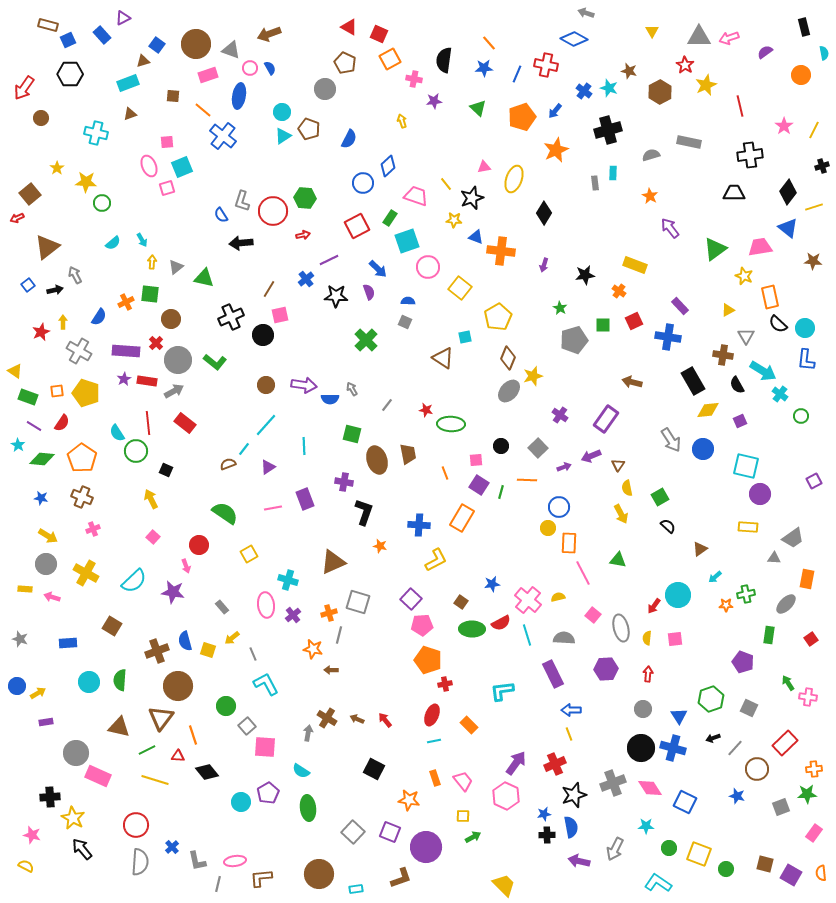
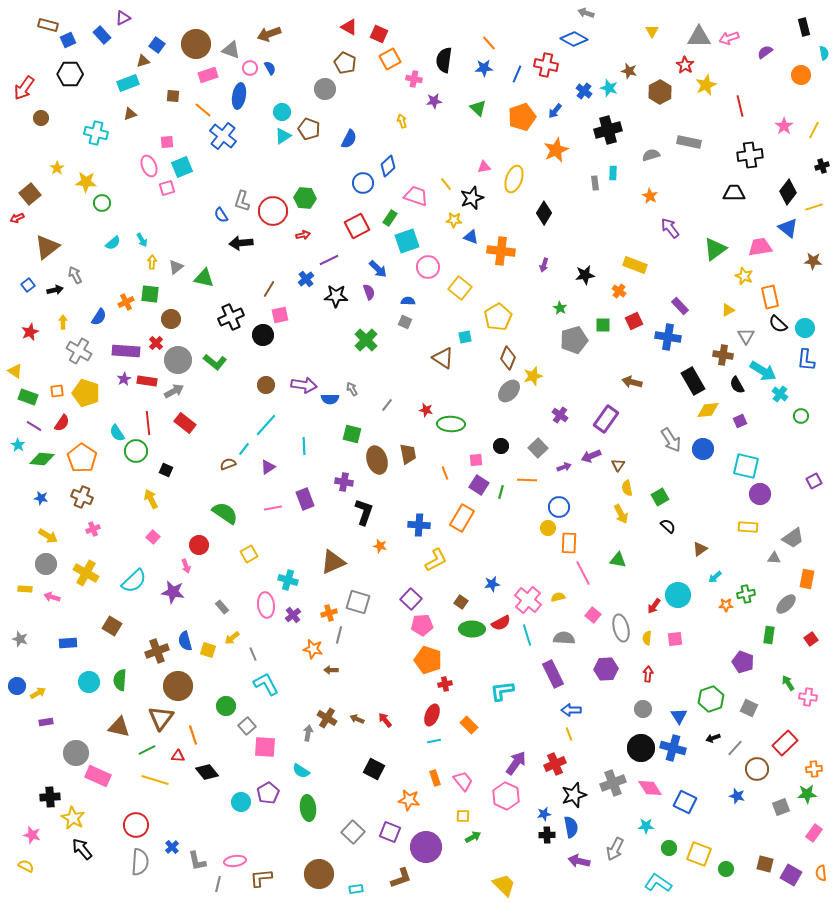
blue triangle at (476, 237): moved 5 px left
red star at (41, 332): moved 11 px left
